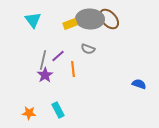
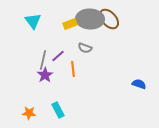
cyan triangle: moved 1 px down
gray semicircle: moved 3 px left, 1 px up
